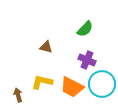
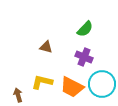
purple cross: moved 3 px left, 3 px up
